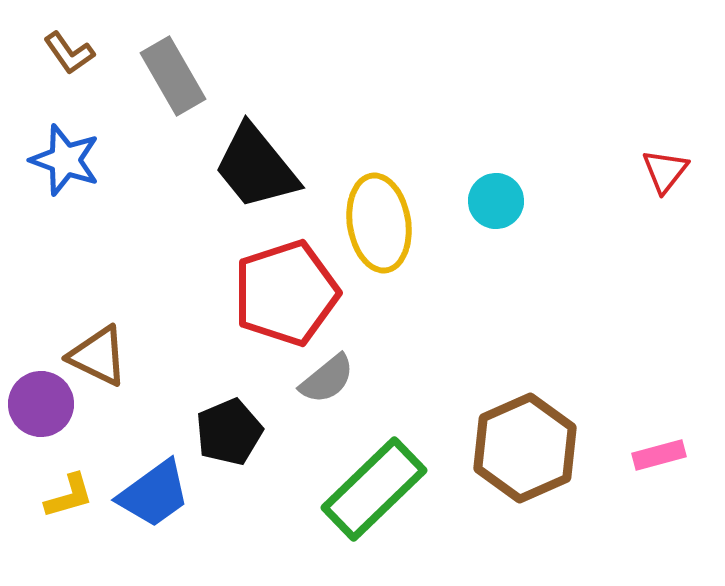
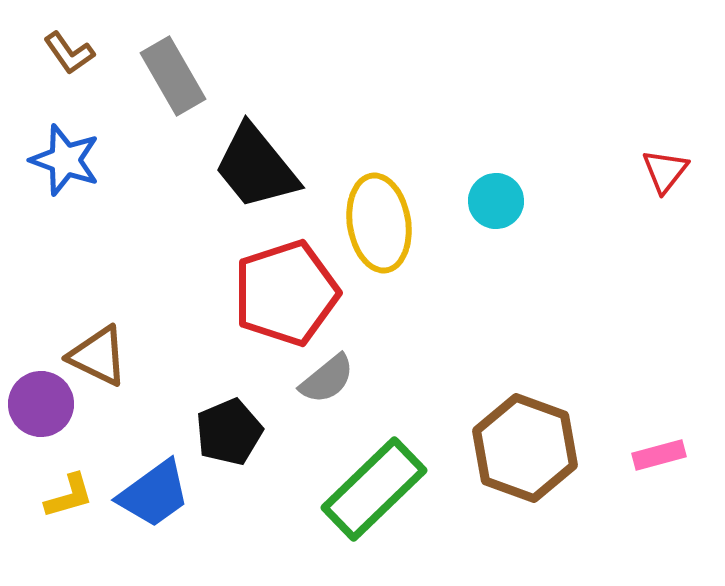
brown hexagon: rotated 16 degrees counterclockwise
